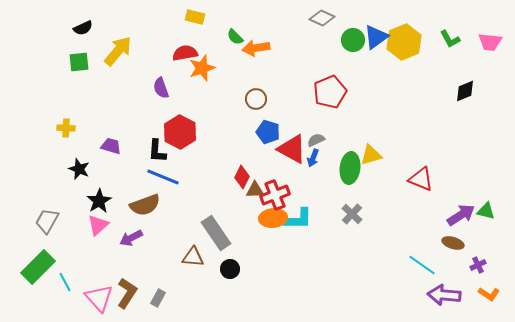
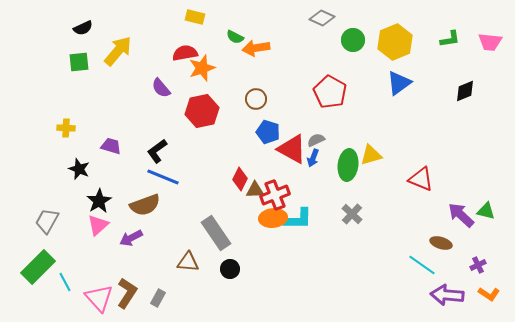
green semicircle at (235, 37): rotated 18 degrees counterclockwise
blue triangle at (376, 37): moved 23 px right, 46 px down
green L-shape at (450, 39): rotated 70 degrees counterclockwise
yellow hexagon at (404, 42): moved 9 px left
purple semicircle at (161, 88): rotated 20 degrees counterclockwise
red pentagon at (330, 92): rotated 20 degrees counterclockwise
red hexagon at (180, 132): moved 22 px right, 21 px up; rotated 20 degrees clockwise
black L-shape at (157, 151): rotated 50 degrees clockwise
green ellipse at (350, 168): moved 2 px left, 3 px up
red diamond at (242, 177): moved 2 px left, 2 px down
purple arrow at (461, 215): rotated 104 degrees counterclockwise
brown ellipse at (453, 243): moved 12 px left
brown triangle at (193, 257): moved 5 px left, 5 px down
purple arrow at (444, 295): moved 3 px right
